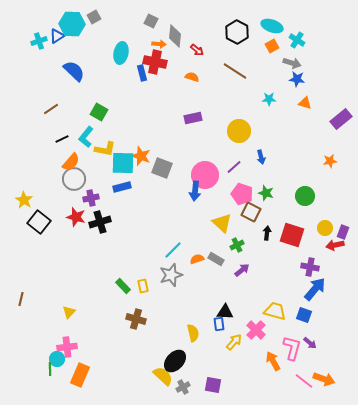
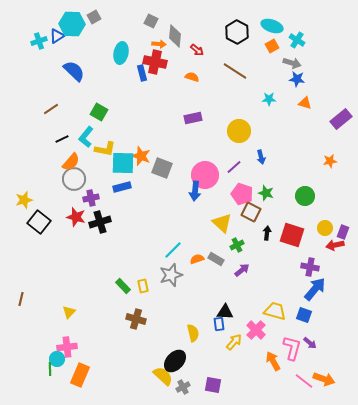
yellow star at (24, 200): rotated 24 degrees clockwise
